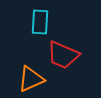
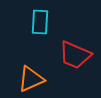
red trapezoid: moved 12 px right
